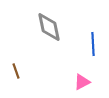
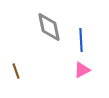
blue line: moved 12 px left, 4 px up
pink triangle: moved 12 px up
